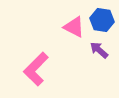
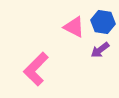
blue hexagon: moved 1 px right, 2 px down
purple arrow: moved 1 px right; rotated 78 degrees counterclockwise
